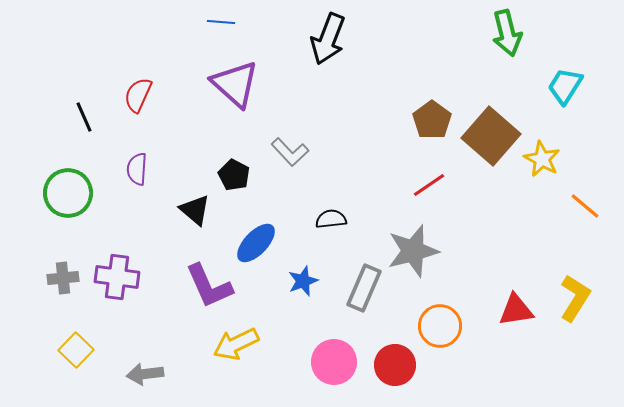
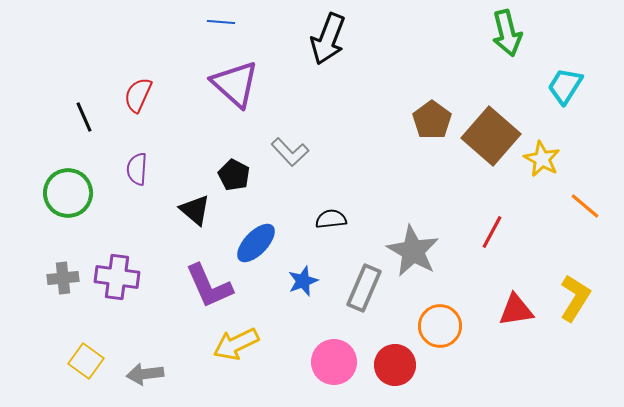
red line: moved 63 px right, 47 px down; rotated 28 degrees counterclockwise
gray star: rotated 28 degrees counterclockwise
yellow square: moved 10 px right, 11 px down; rotated 8 degrees counterclockwise
